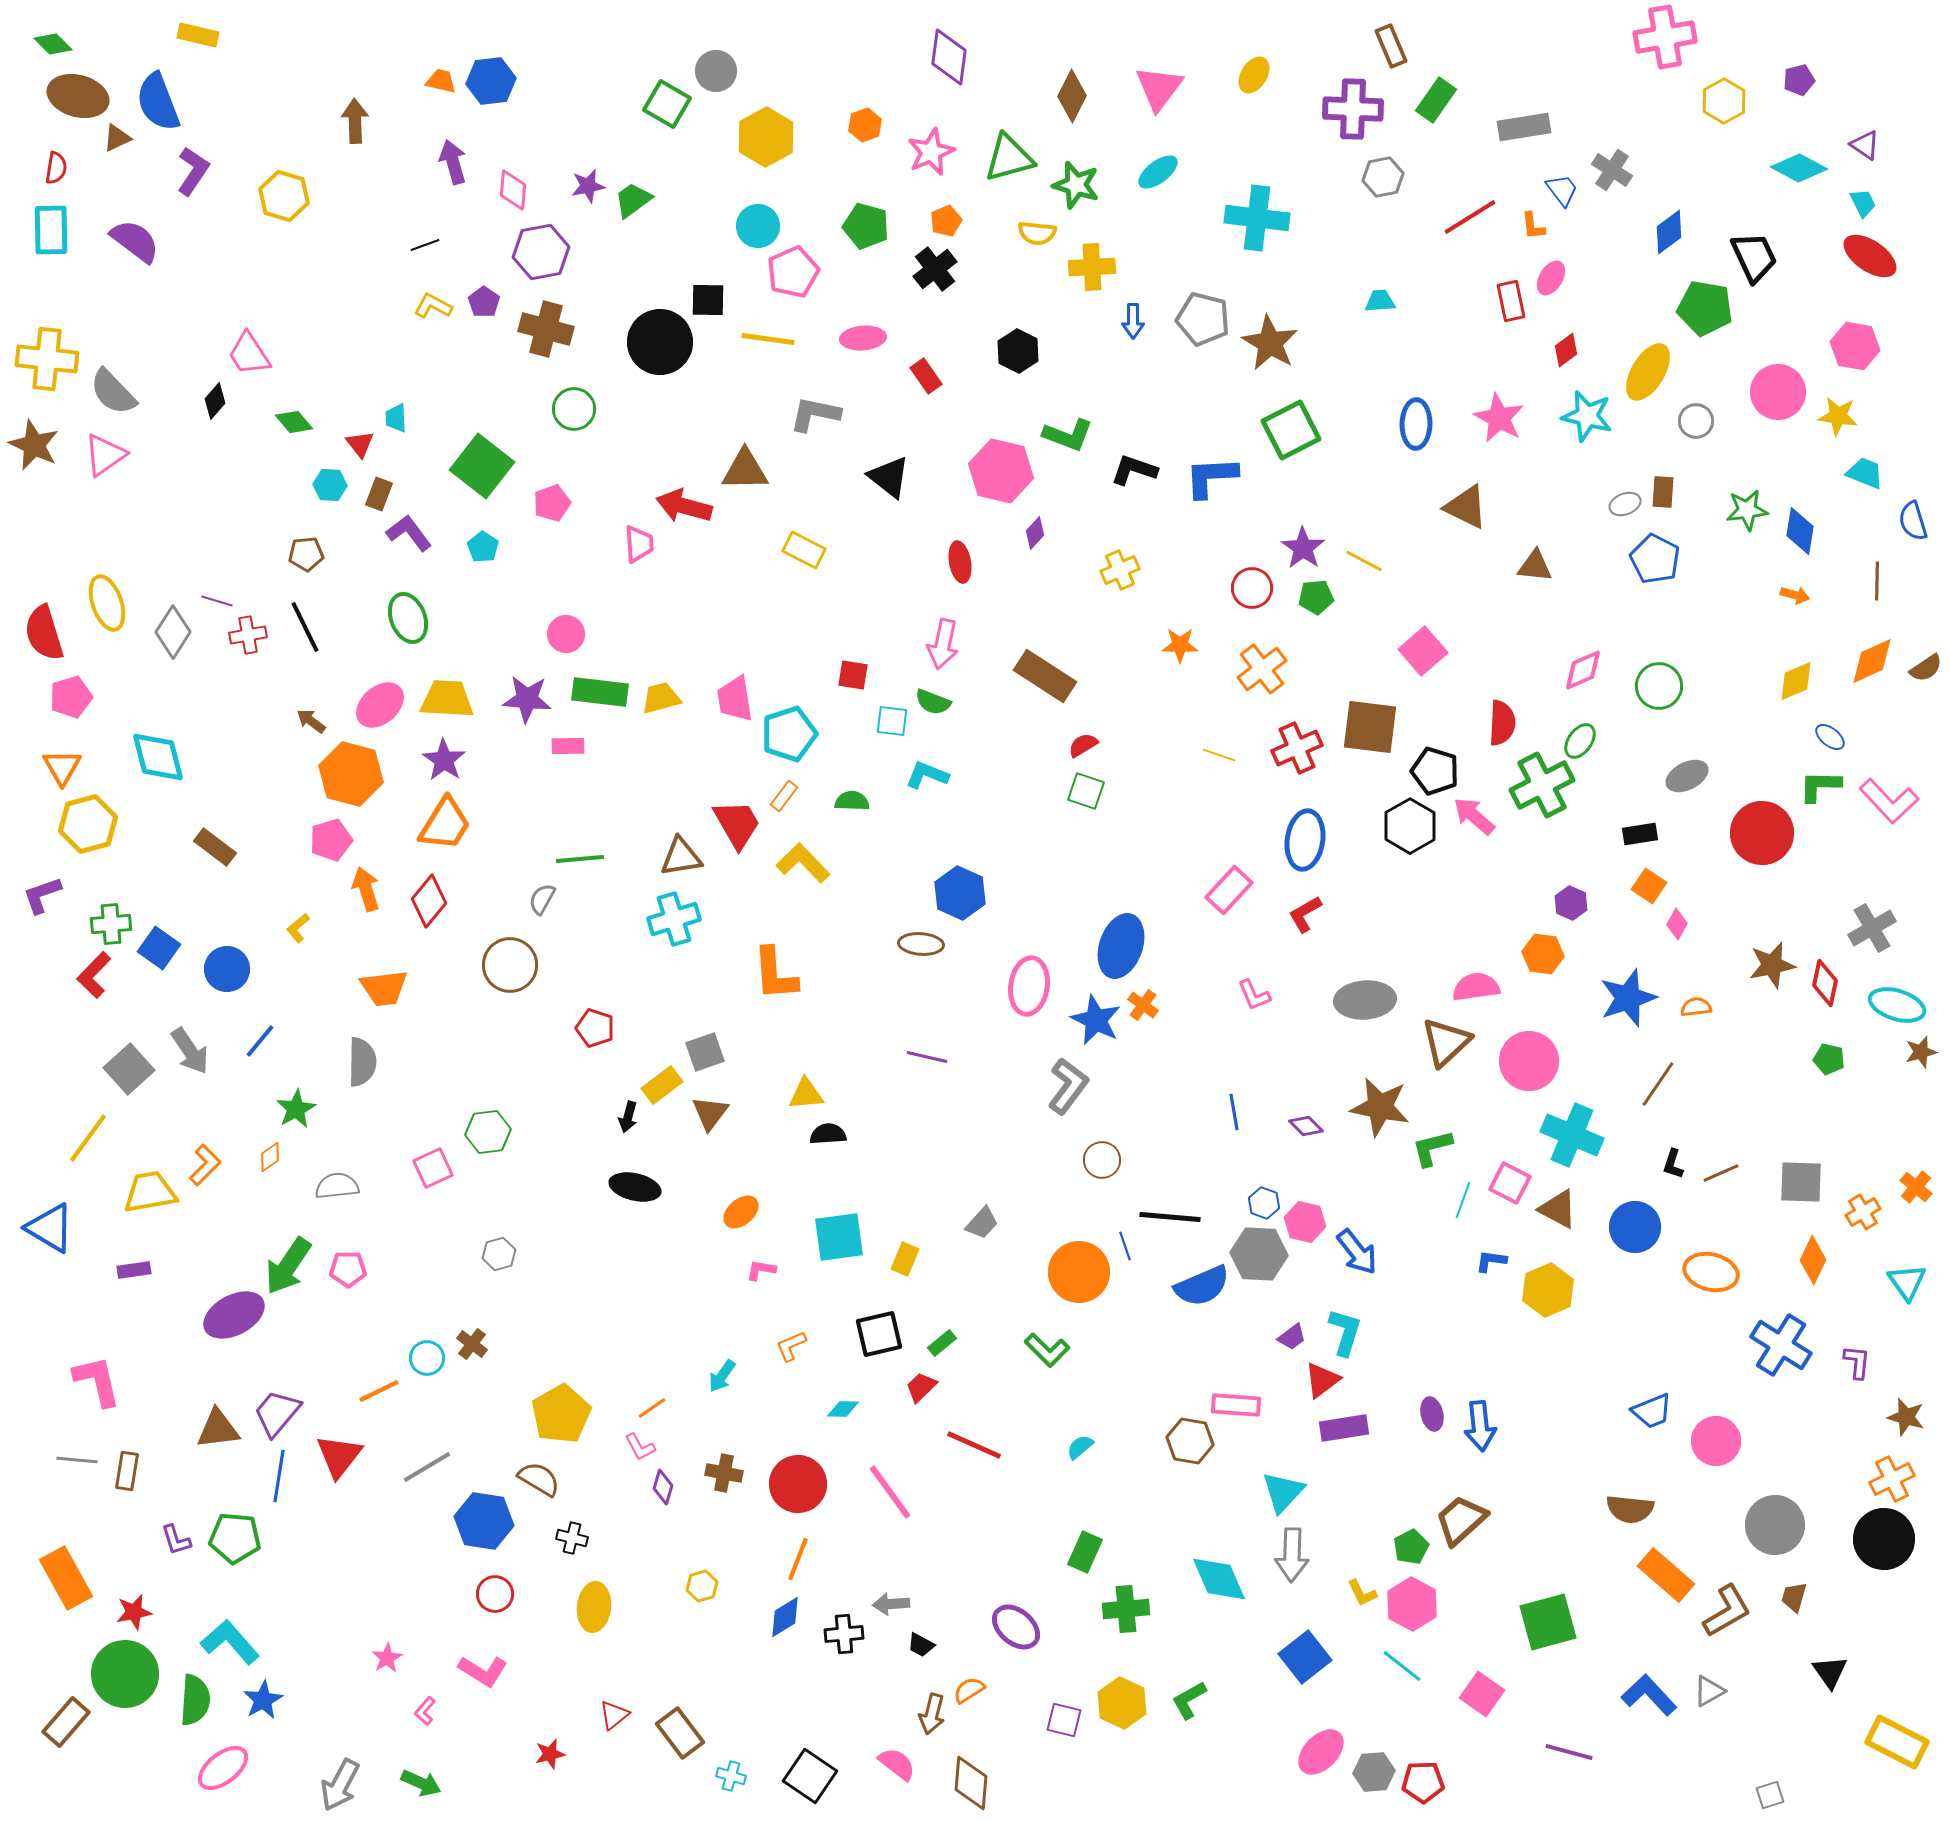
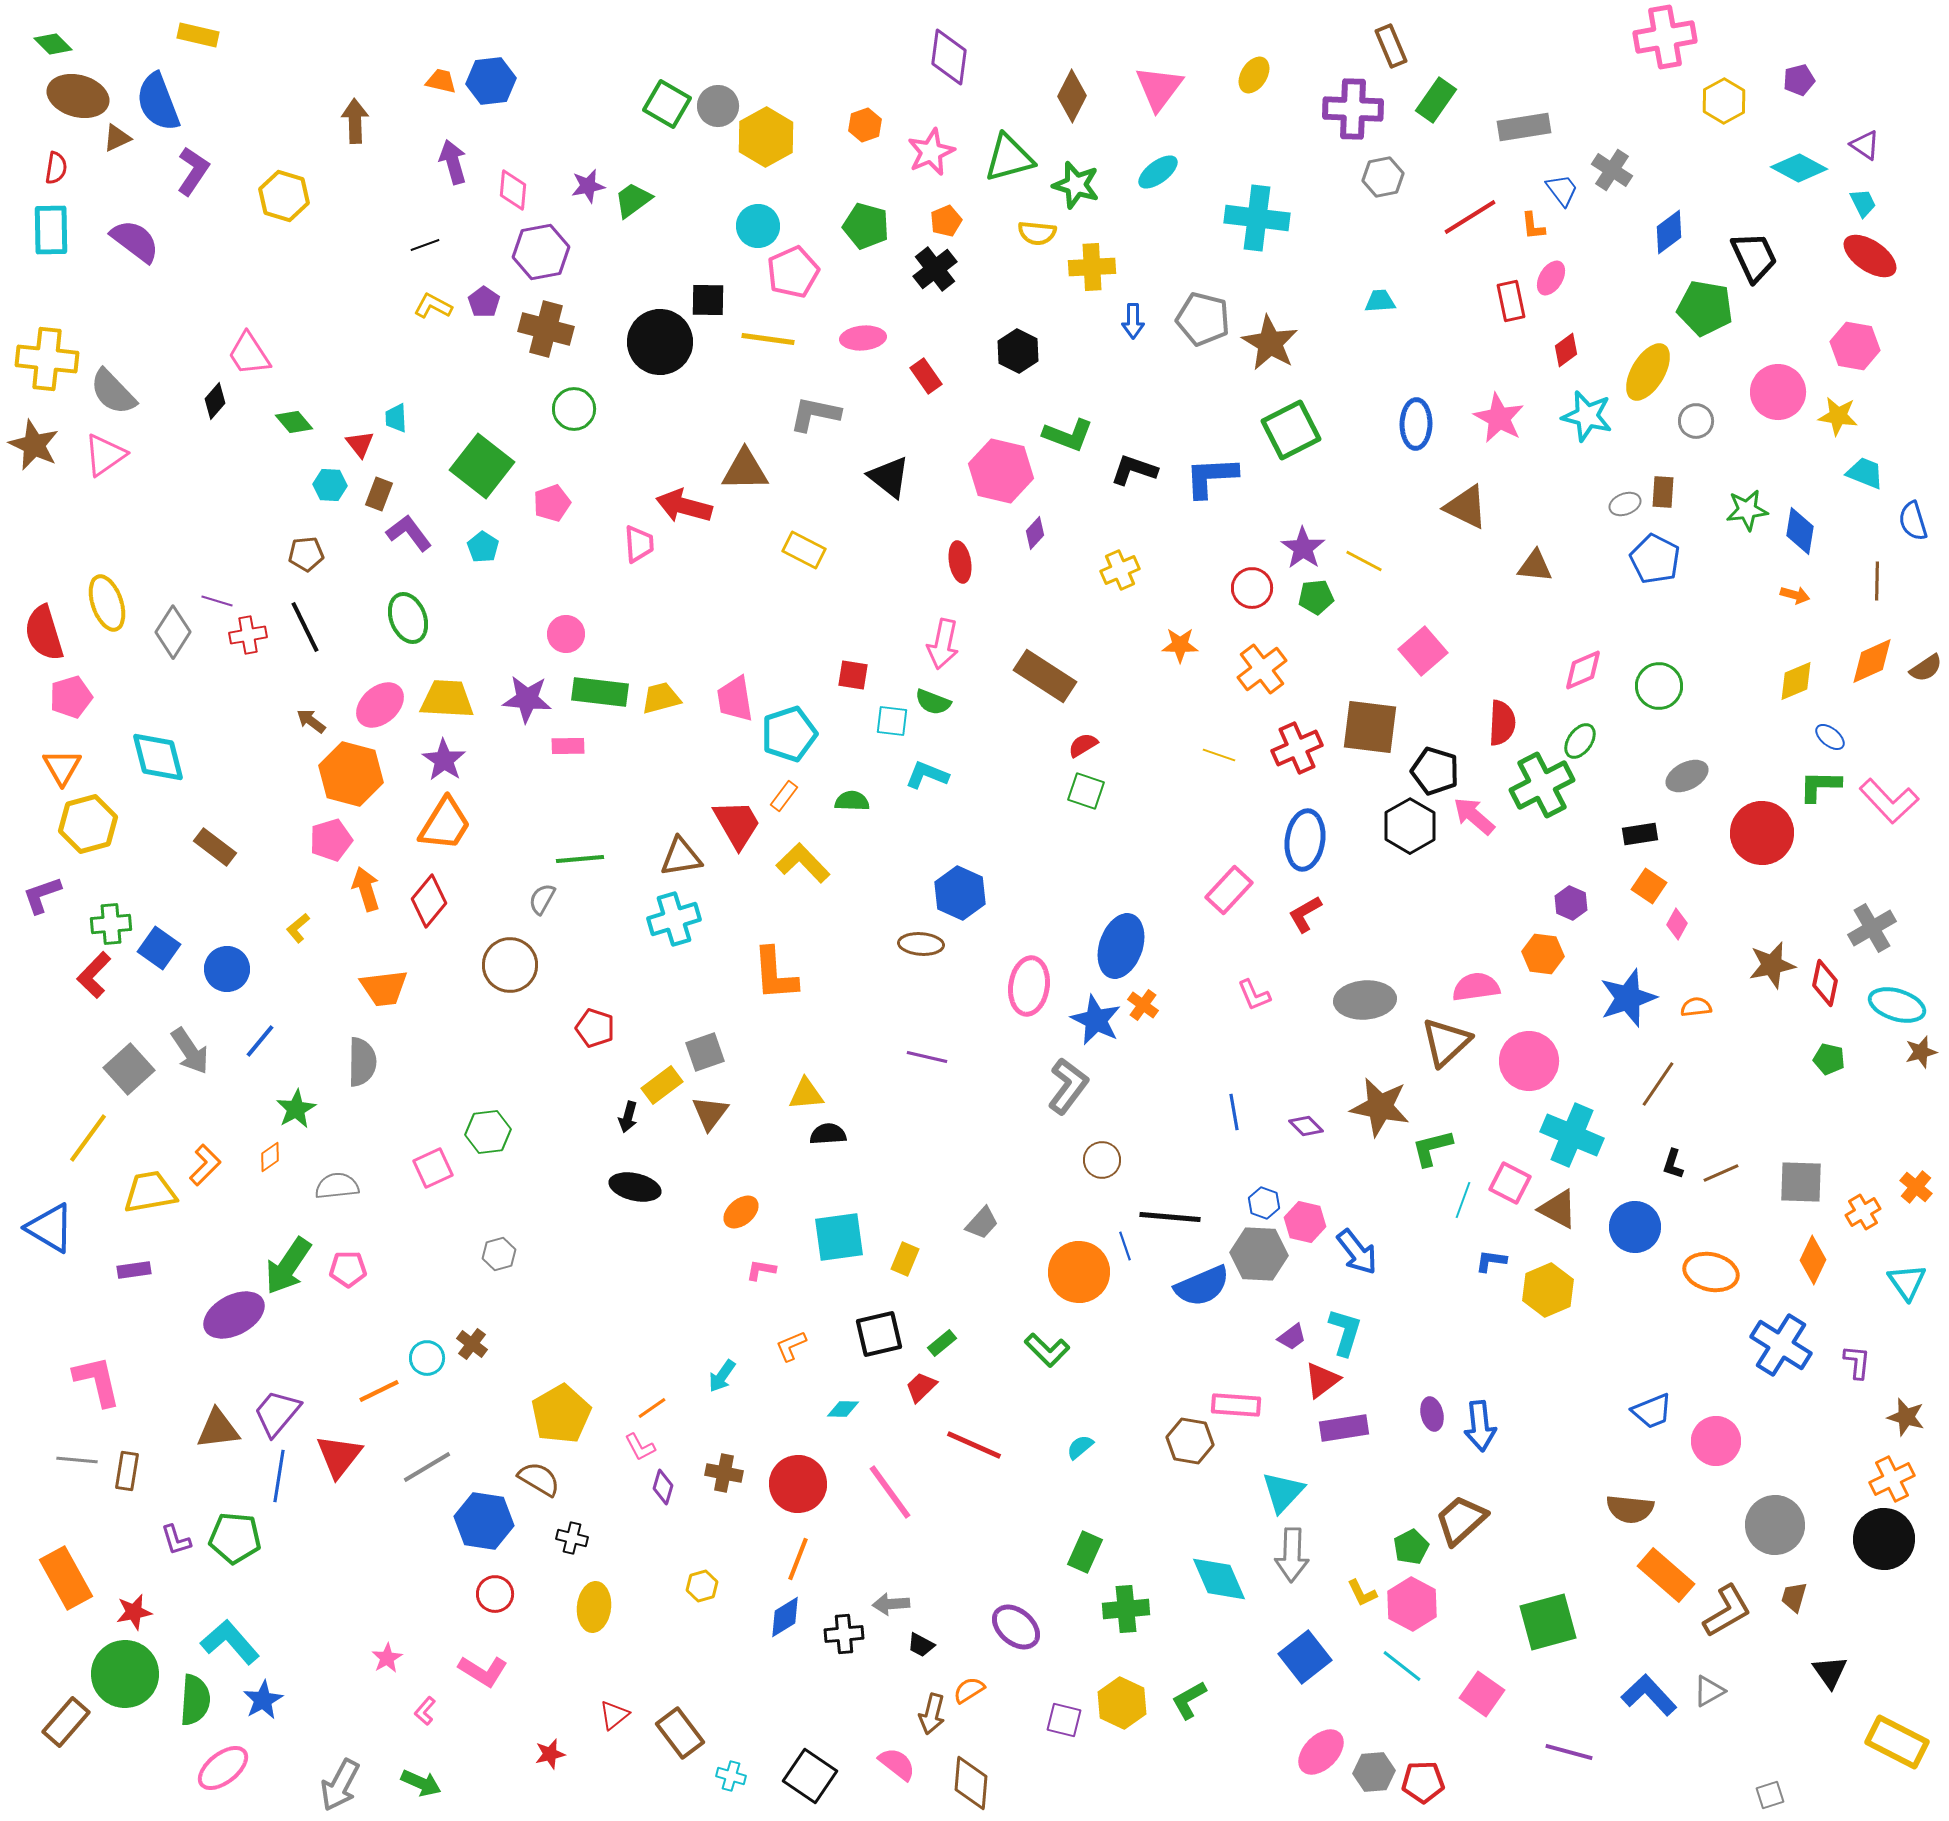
gray circle at (716, 71): moved 2 px right, 35 px down
